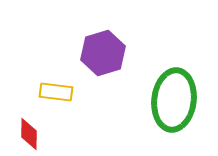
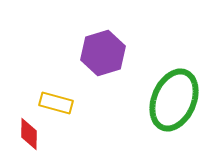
yellow rectangle: moved 11 px down; rotated 8 degrees clockwise
green ellipse: rotated 16 degrees clockwise
